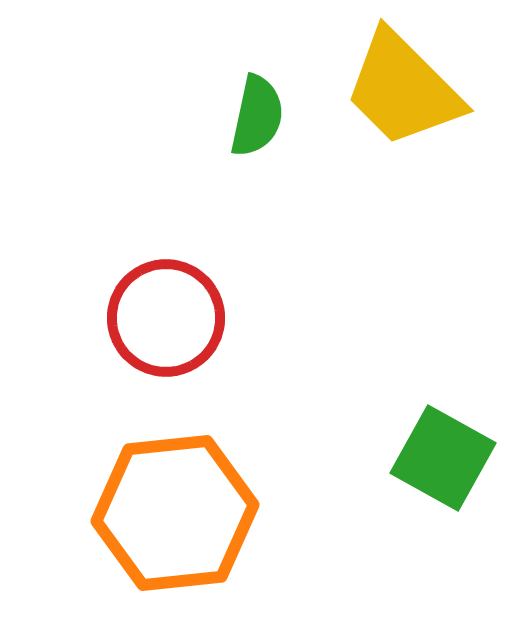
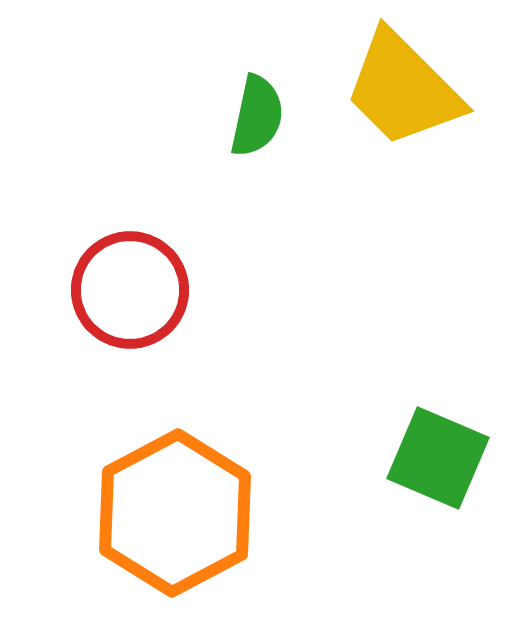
red circle: moved 36 px left, 28 px up
green square: moved 5 px left; rotated 6 degrees counterclockwise
orange hexagon: rotated 22 degrees counterclockwise
